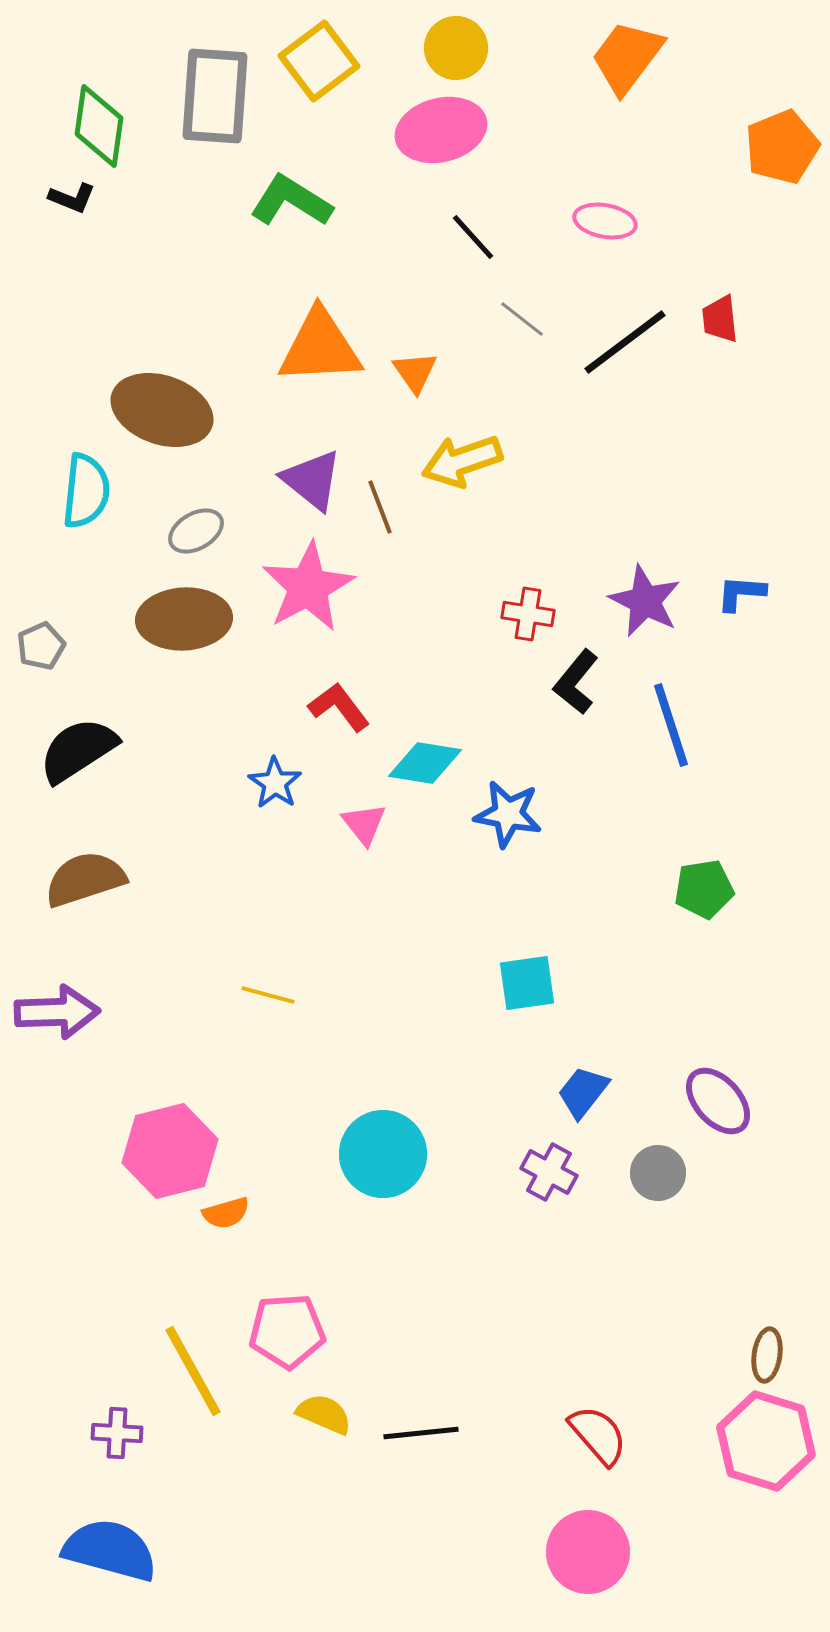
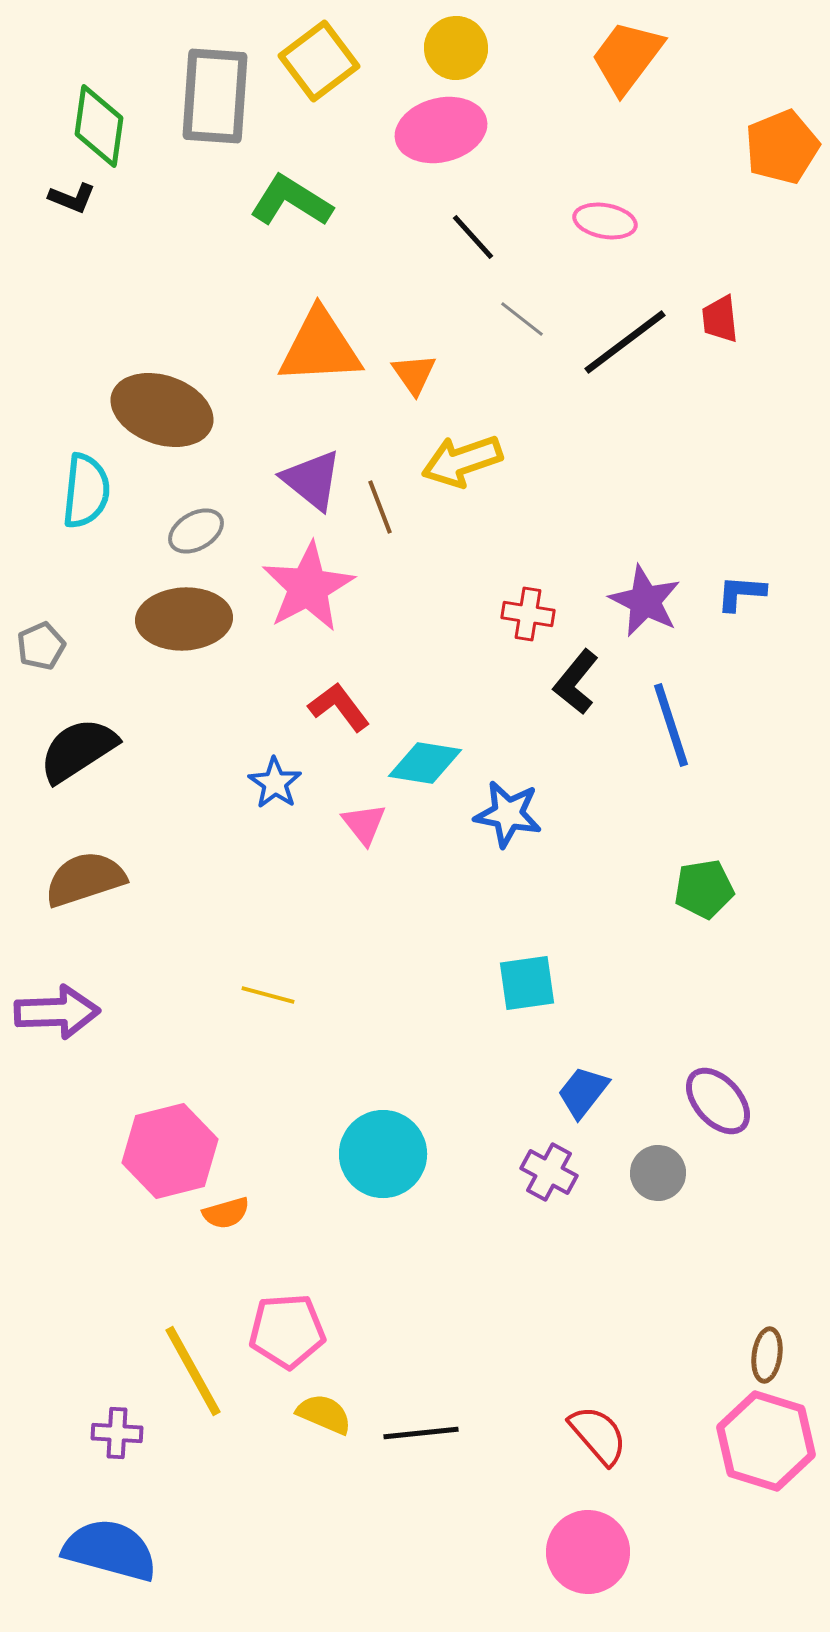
orange triangle at (415, 372): moved 1 px left, 2 px down
